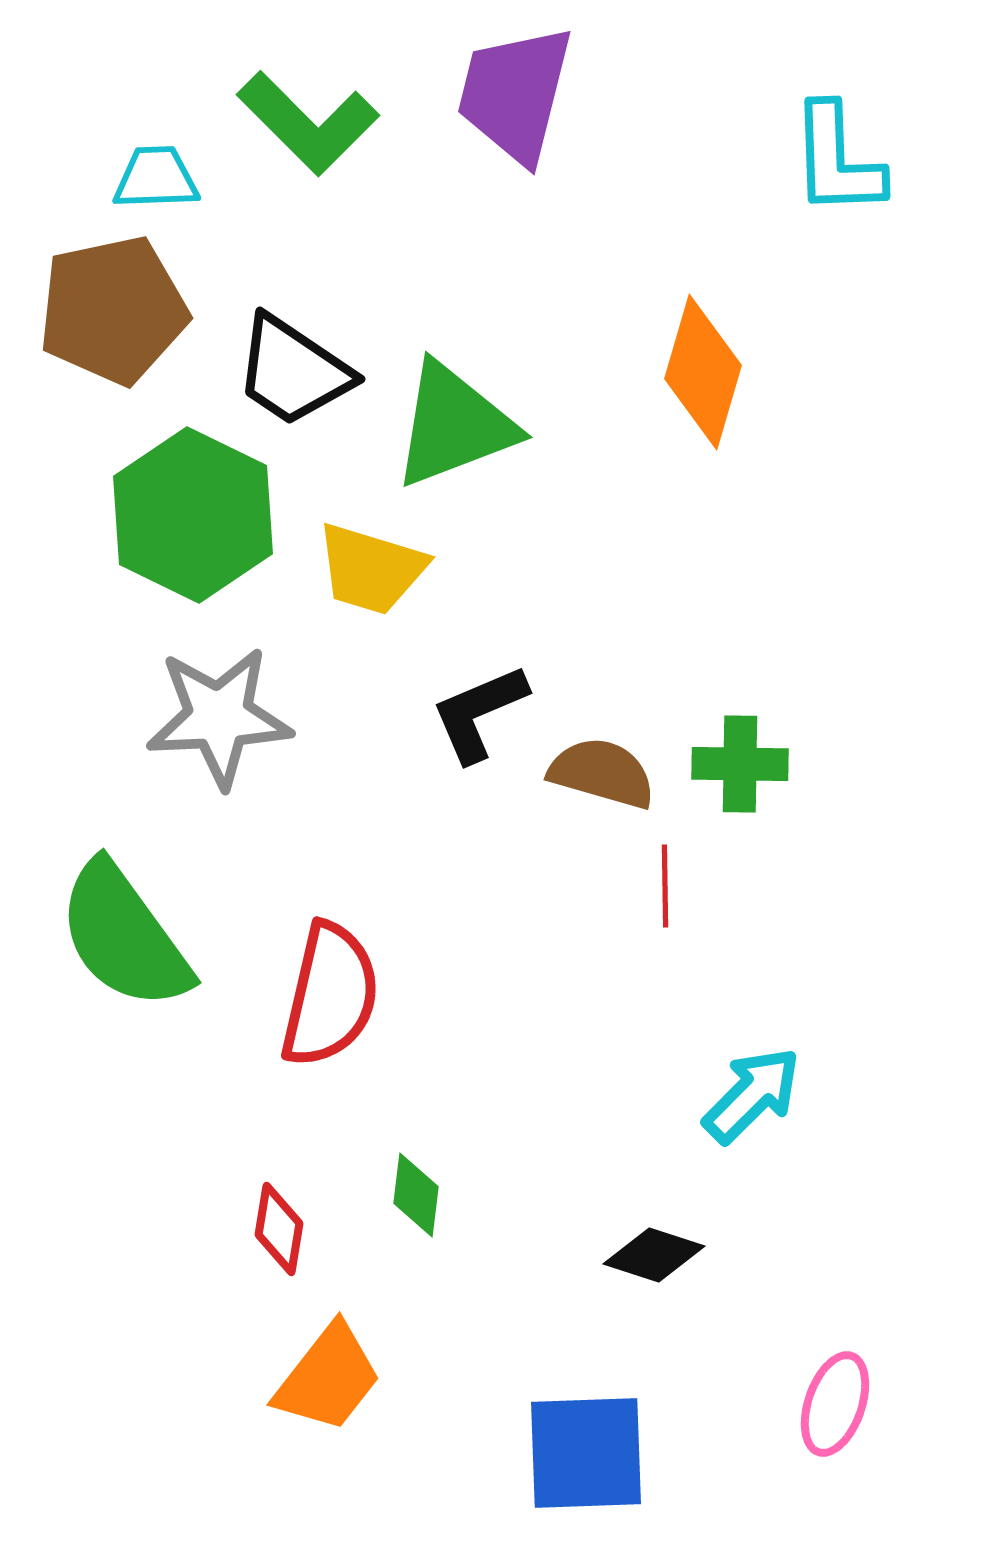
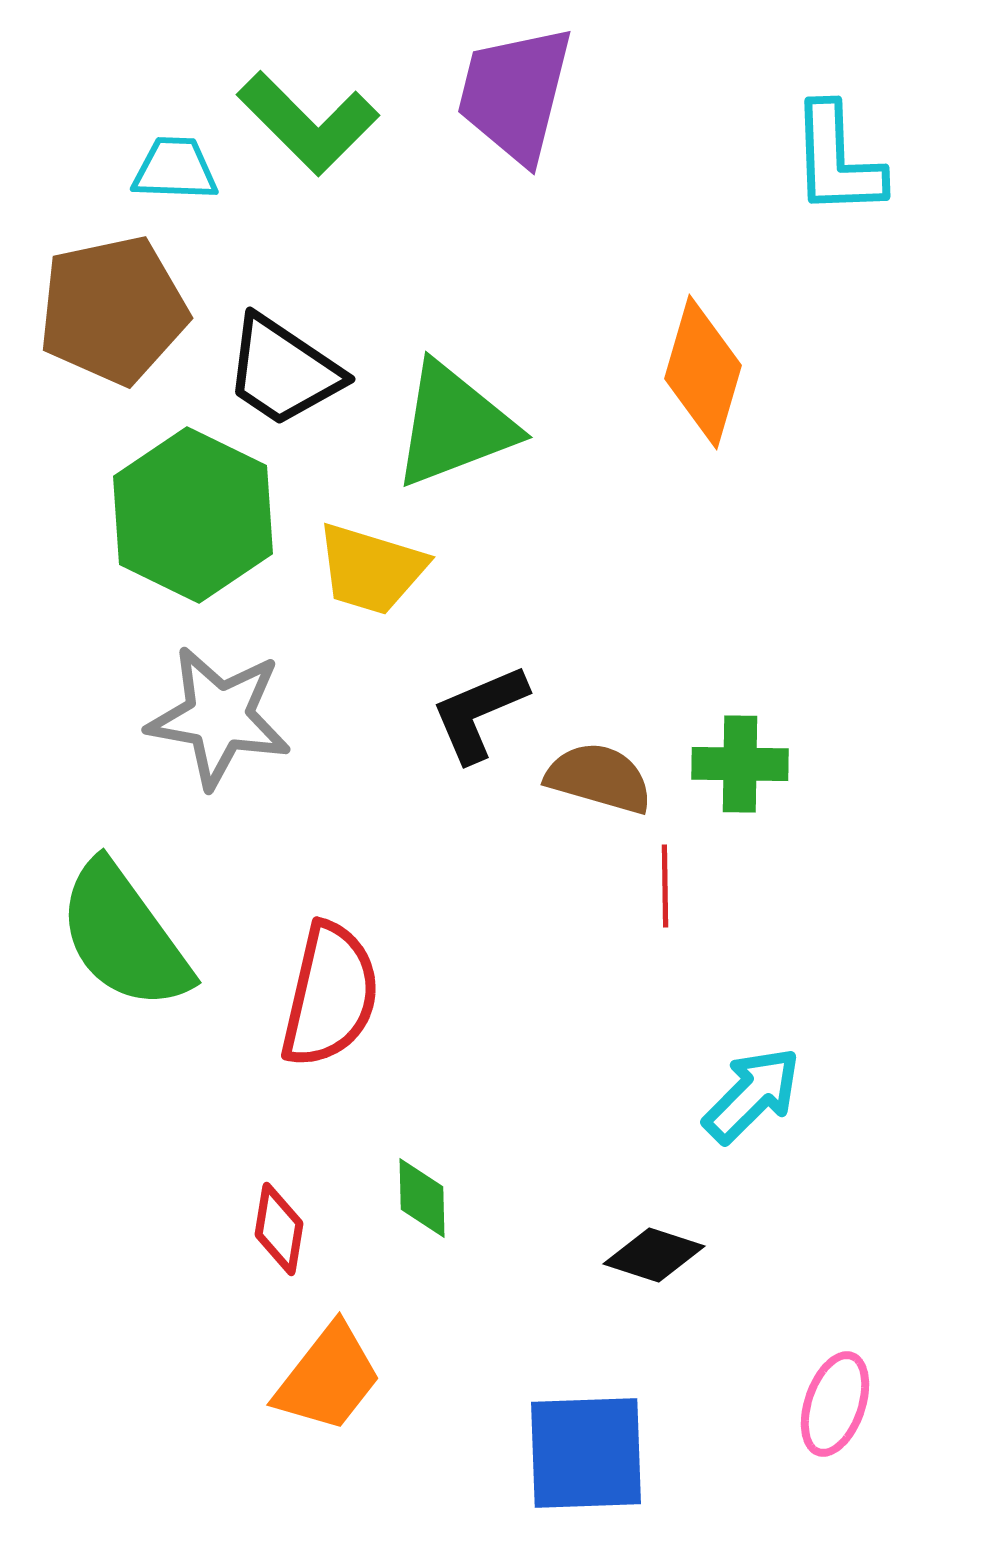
cyan trapezoid: moved 19 px right, 9 px up; rotated 4 degrees clockwise
black trapezoid: moved 10 px left
gray star: rotated 13 degrees clockwise
brown semicircle: moved 3 px left, 5 px down
green diamond: moved 6 px right, 3 px down; rotated 8 degrees counterclockwise
